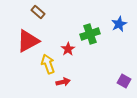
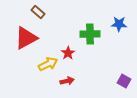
blue star: rotated 28 degrees clockwise
green cross: rotated 18 degrees clockwise
red triangle: moved 2 px left, 3 px up
red star: moved 4 px down
yellow arrow: rotated 84 degrees clockwise
red arrow: moved 4 px right, 1 px up
